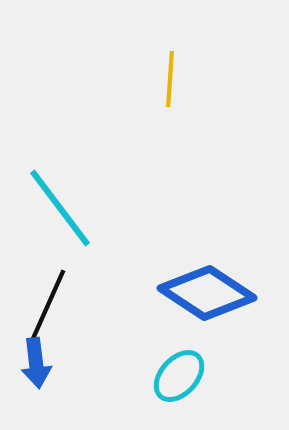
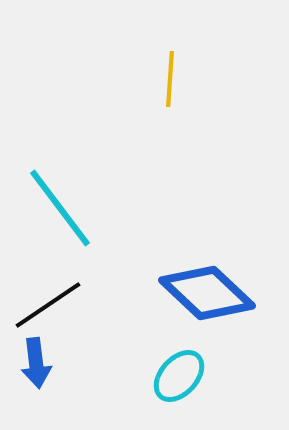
blue diamond: rotated 10 degrees clockwise
black line: rotated 32 degrees clockwise
